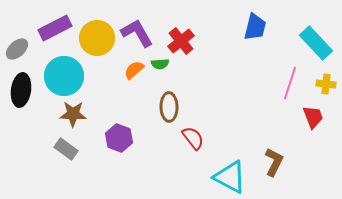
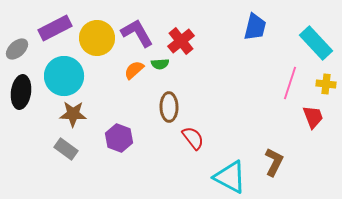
black ellipse: moved 2 px down
